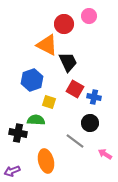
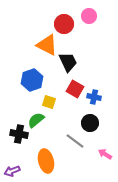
green semicircle: rotated 42 degrees counterclockwise
black cross: moved 1 px right, 1 px down
